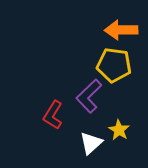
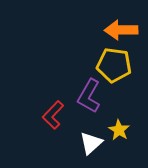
purple L-shape: rotated 16 degrees counterclockwise
red L-shape: rotated 12 degrees clockwise
